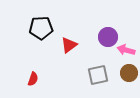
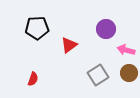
black pentagon: moved 4 px left
purple circle: moved 2 px left, 8 px up
gray square: rotated 20 degrees counterclockwise
